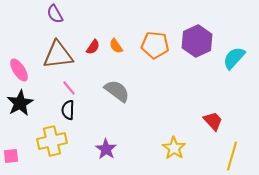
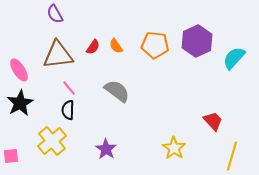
yellow cross: rotated 28 degrees counterclockwise
